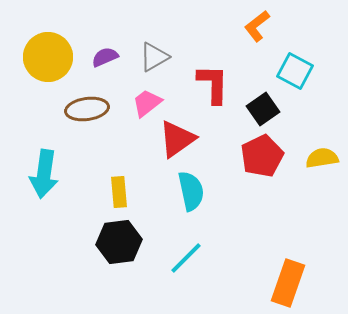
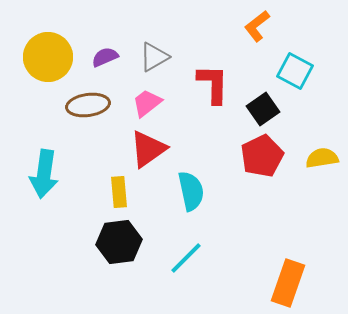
brown ellipse: moved 1 px right, 4 px up
red triangle: moved 29 px left, 10 px down
